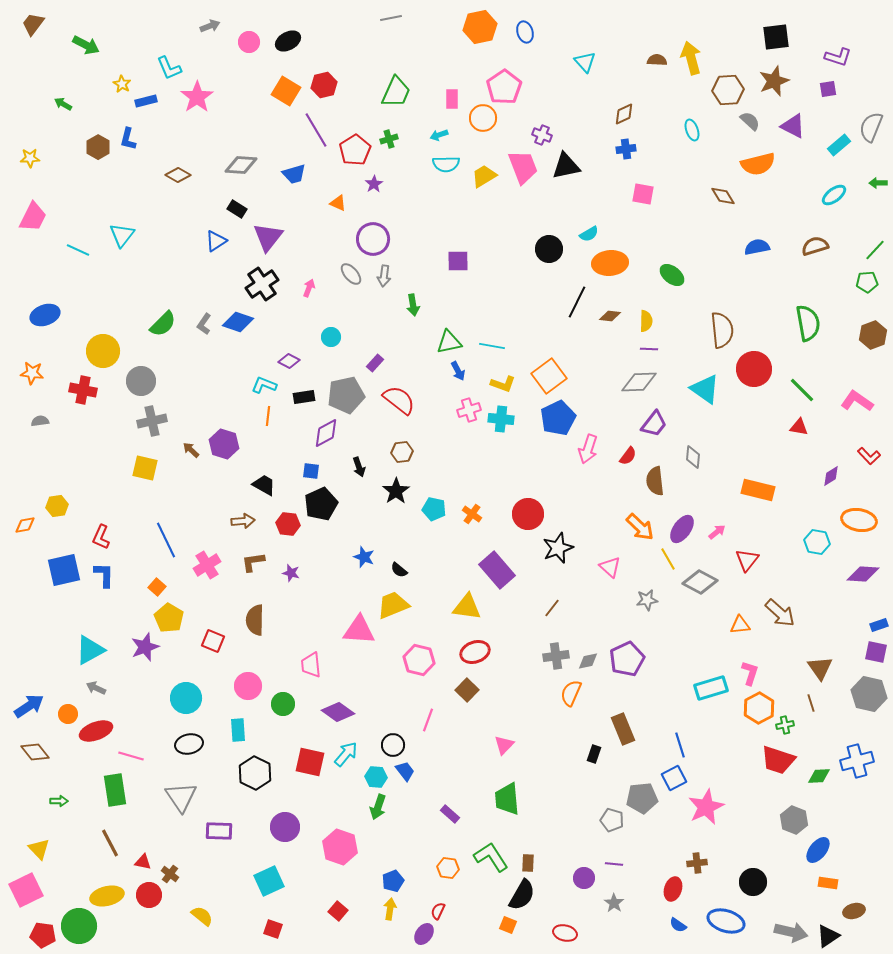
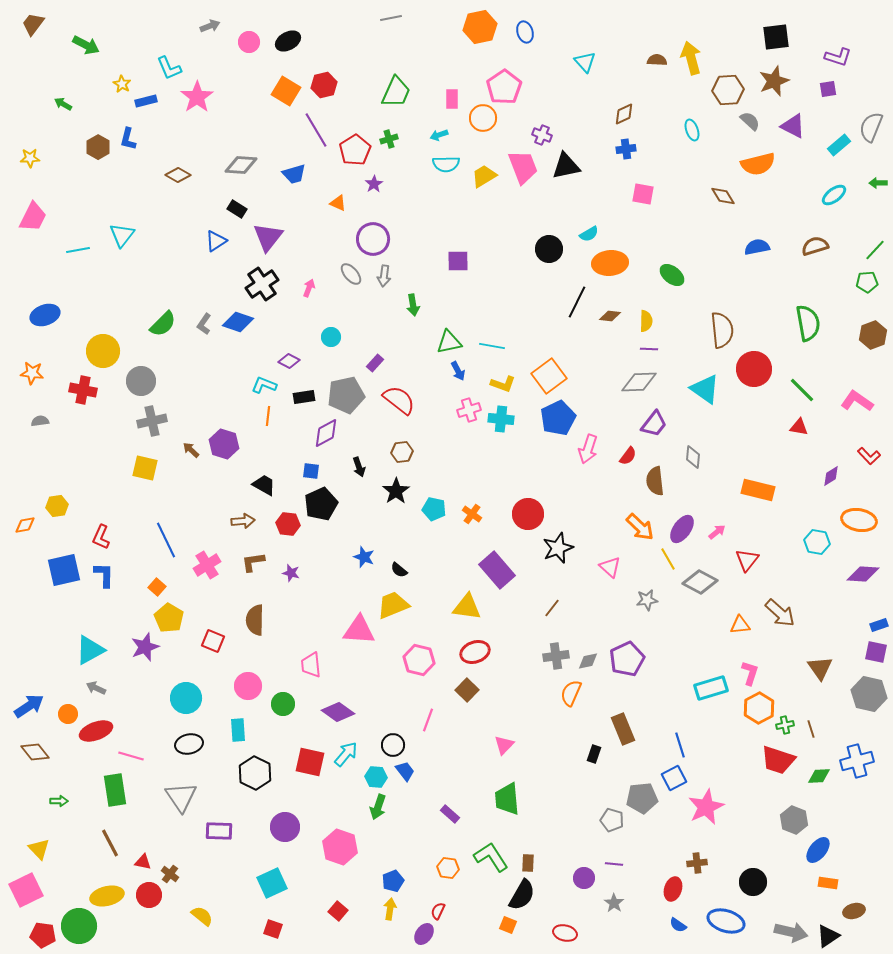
cyan line at (78, 250): rotated 35 degrees counterclockwise
brown line at (811, 703): moved 26 px down
cyan square at (269, 881): moved 3 px right, 2 px down
